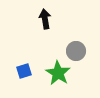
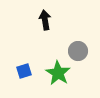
black arrow: moved 1 px down
gray circle: moved 2 px right
